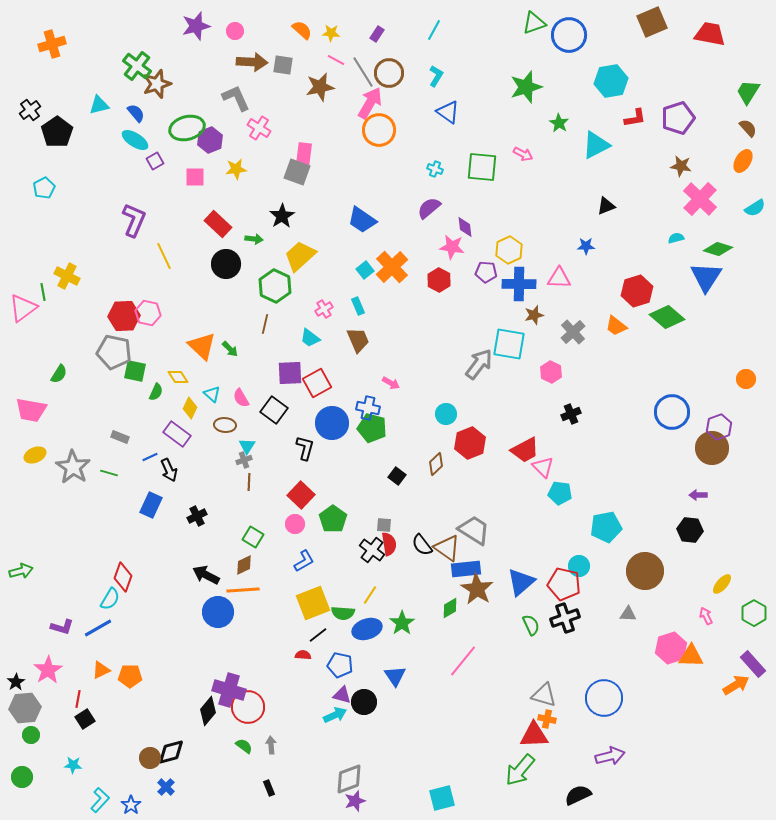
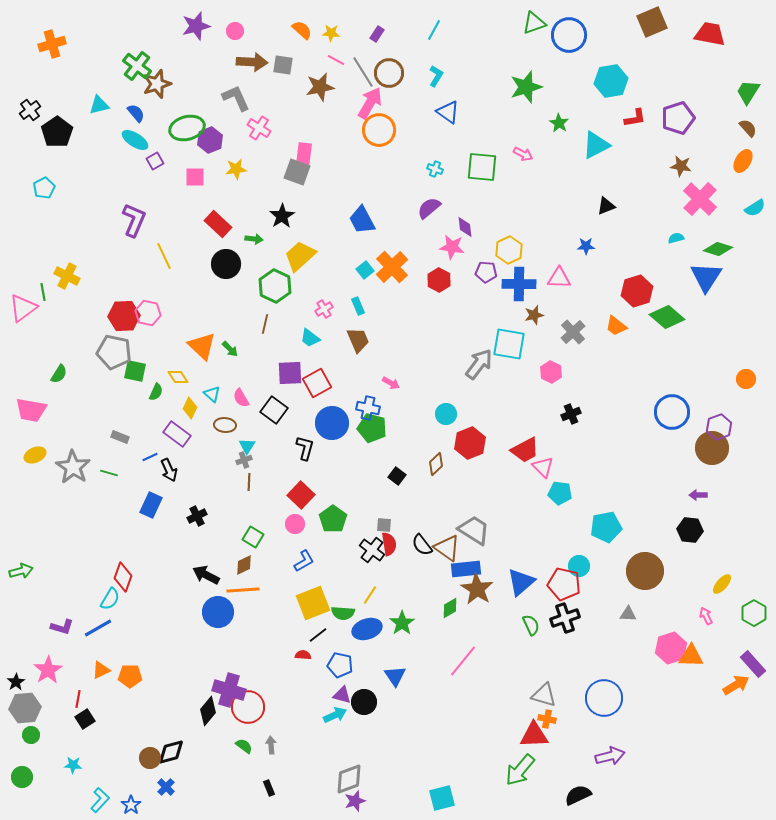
blue trapezoid at (362, 220): rotated 28 degrees clockwise
